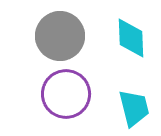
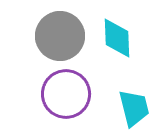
cyan diamond: moved 14 px left
